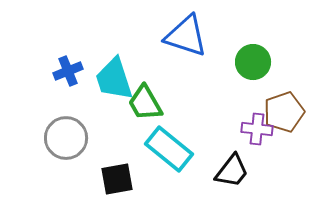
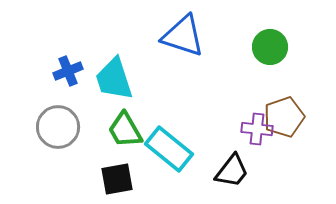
blue triangle: moved 3 px left
green circle: moved 17 px right, 15 px up
green trapezoid: moved 20 px left, 27 px down
brown pentagon: moved 5 px down
gray circle: moved 8 px left, 11 px up
